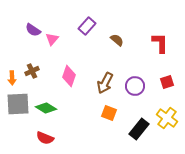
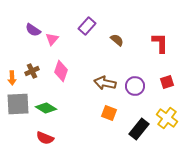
pink diamond: moved 8 px left, 5 px up
brown arrow: rotated 75 degrees clockwise
